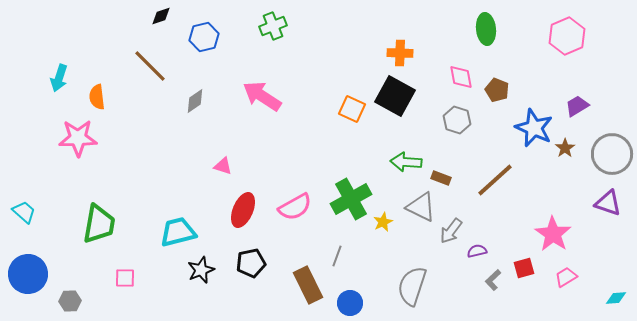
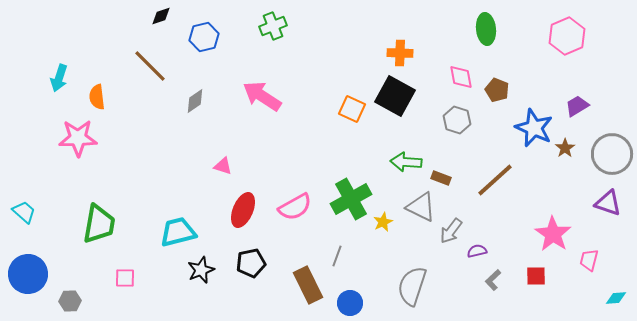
red square at (524, 268): moved 12 px right, 8 px down; rotated 15 degrees clockwise
pink trapezoid at (566, 277): moved 23 px right, 17 px up; rotated 45 degrees counterclockwise
